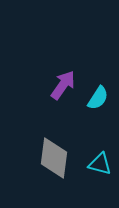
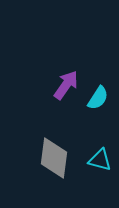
purple arrow: moved 3 px right
cyan triangle: moved 4 px up
